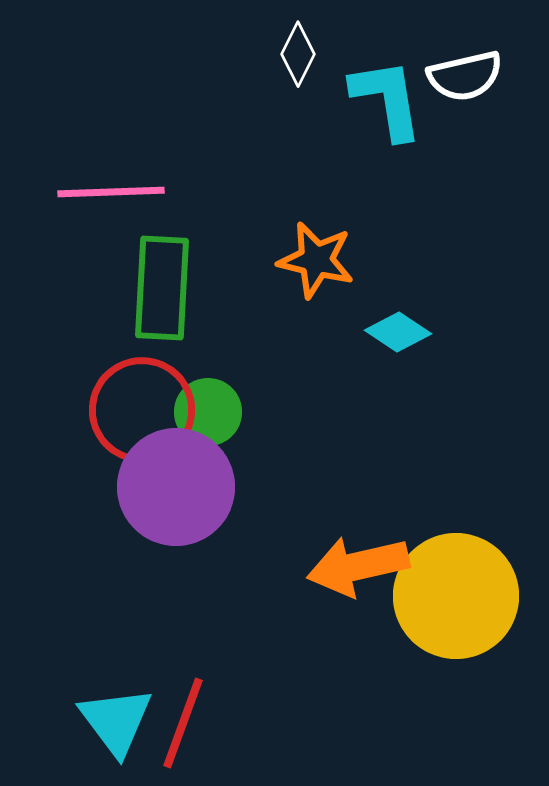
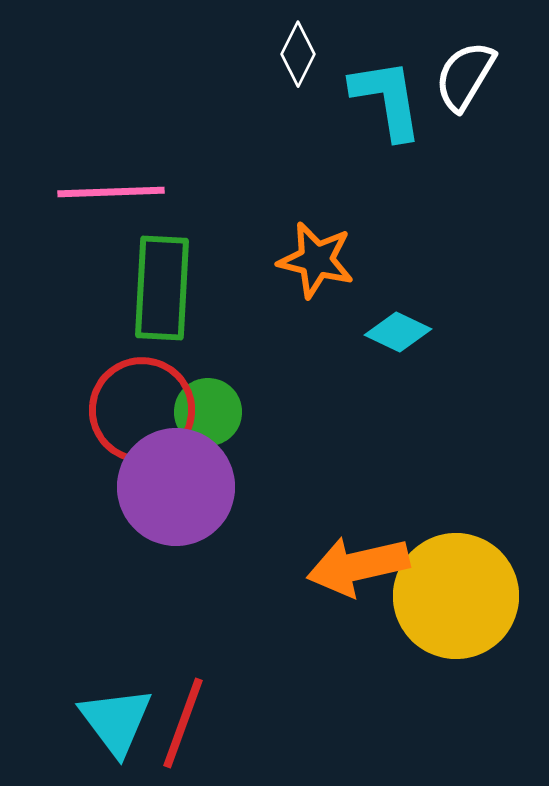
white semicircle: rotated 134 degrees clockwise
cyan diamond: rotated 8 degrees counterclockwise
